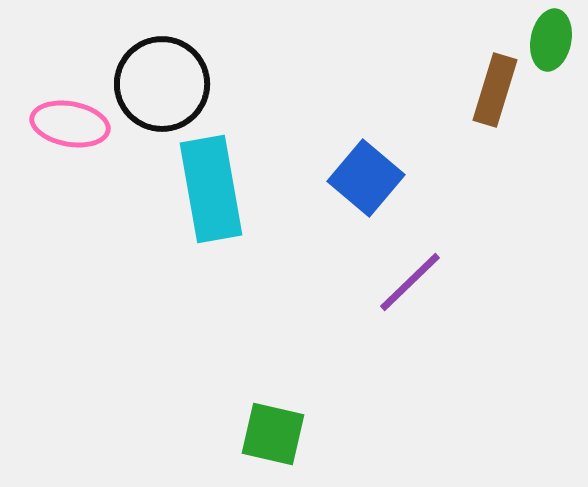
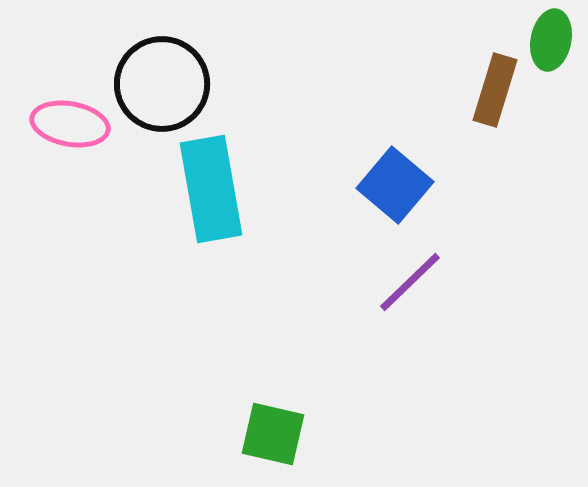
blue square: moved 29 px right, 7 px down
